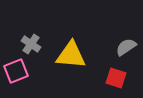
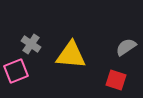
red square: moved 2 px down
